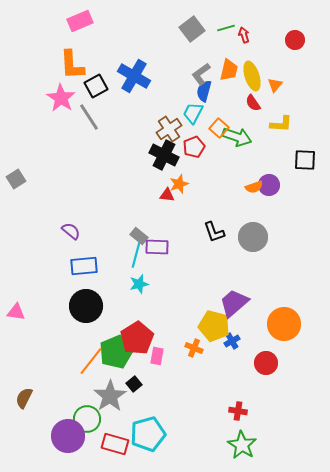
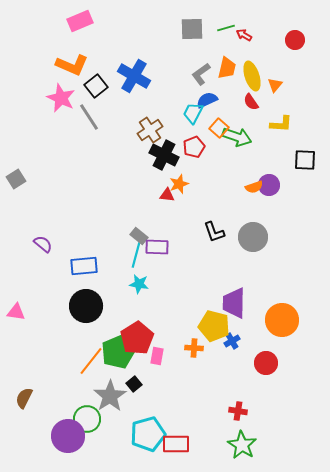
gray square at (192, 29): rotated 35 degrees clockwise
red arrow at (244, 35): rotated 42 degrees counterclockwise
orange L-shape at (72, 65): rotated 64 degrees counterclockwise
orange trapezoid at (229, 70): moved 2 px left, 2 px up
black square at (96, 86): rotated 10 degrees counterclockwise
blue semicircle at (204, 91): moved 3 px right, 9 px down; rotated 50 degrees clockwise
pink star at (61, 98): rotated 8 degrees counterclockwise
red semicircle at (253, 103): moved 2 px left, 1 px up
brown cross at (169, 129): moved 19 px left, 1 px down
purple semicircle at (71, 231): moved 28 px left, 13 px down
cyan star at (139, 284): rotated 24 degrees clockwise
purple trapezoid at (234, 303): rotated 48 degrees counterclockwise
orange circle at (284, 324): moved 2 px left, 4 px up
orange cross at (194, 348): rotated 18 degrees counterclockwise
green pentagon at (116, 352): moved 2 px right
red rectangle at (115, 444): moved 61 px right; rotated 16 degrees counterclockwise
